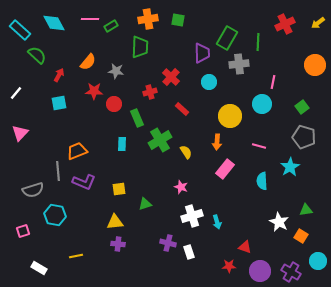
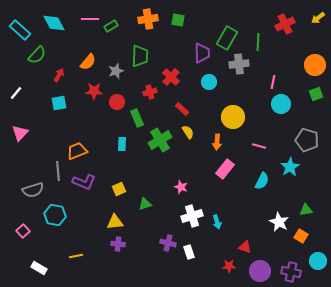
yellow arrow at (318, 23): moved 5 px up
green trapezoid at (140, 47): moved 9 px down
green semicircle at (37, 55): rotated 90 degrees clockwise
gray star at (116, 71): rotated 28 degrees counterclockwise
red circle at (114, 104): moved 3 px right, 2 px up
cyan circle at (262, 104): moved 19 px right
green square at (302, 107): moved 14 px right, 13 px up; rotated 16 degrees clockwise
yellow circle at (230, 116): moved 3 px right, 1 px down
gray pentagon at (304, 137): moved 3 px right, 3 px down
yellow semicircle at (186, 152): moved 2 px right, 20 px up
cyan semicircle at (262, 181): rotated 150 degrees counterclockwise
yellow square at (119, 189): rotated 16 degrees counterclockwise
pink square at (23, 231): rotated 24 degrees counterclockwise
purple cross at (291, 272): rotated 18 degrees counterclockwise
